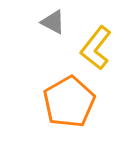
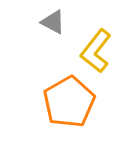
yellow L-shape: moved 3 px down
